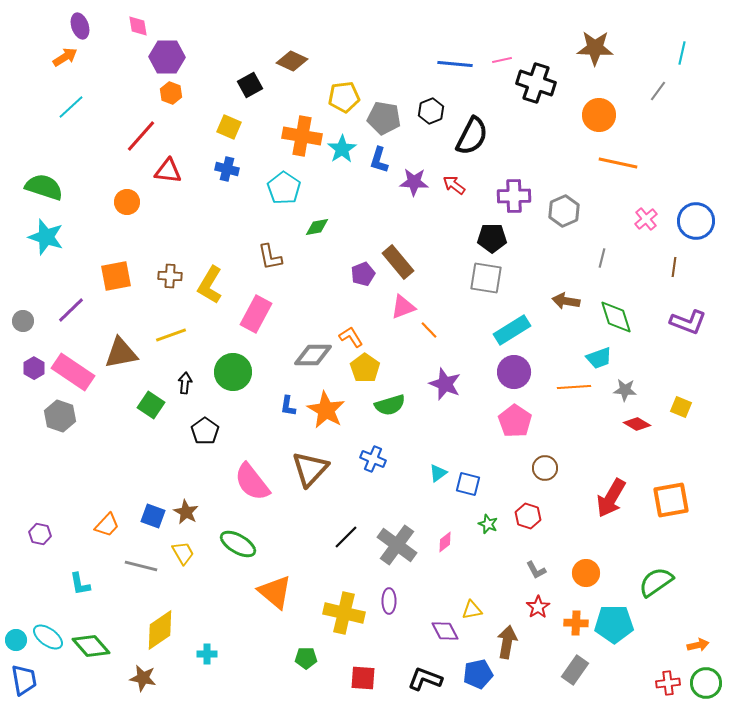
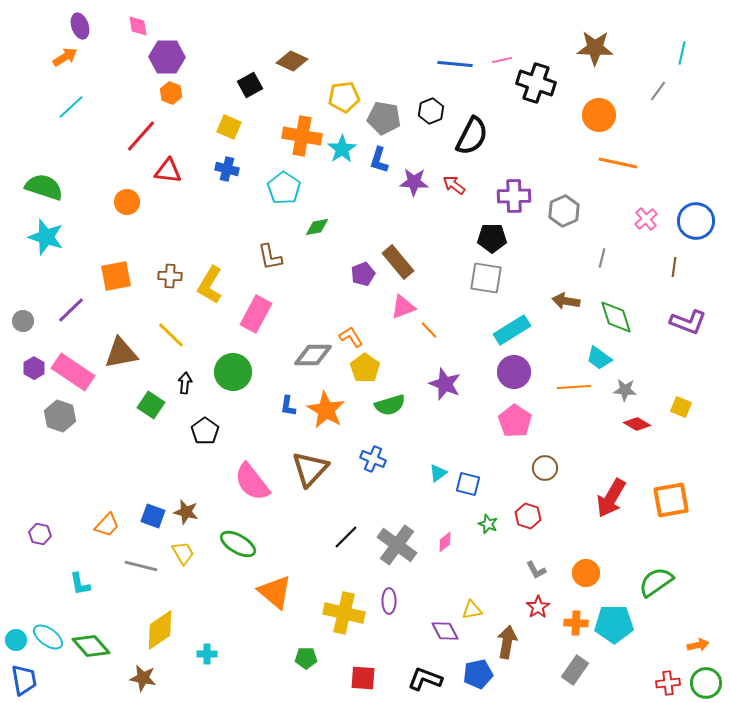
yellow line at (171, 335): rotated 64 degrees clockwise
cyan trapezoid at (599, 358): rotated 56 degrees clockwise
brown star at (186, 512): rotated 15 degrees counterclockwise
